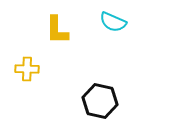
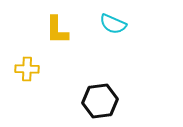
cyan semicircle: moved 2 px down
black hexagon: rotated 20 degrees counterclockwise
